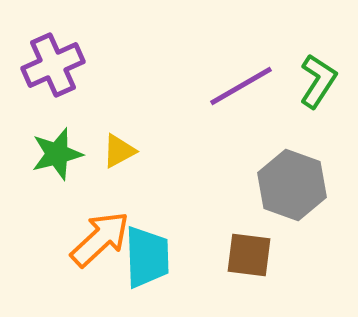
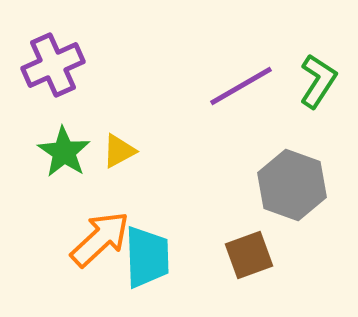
green star: moved 7 px right, 2 px up; rotated 24 degrees counterclockwise
brown square: rotated 27 degrees counterclockwise
